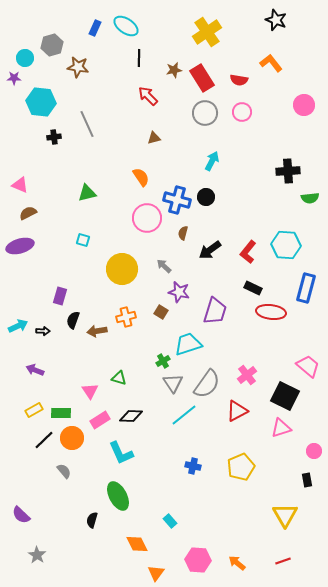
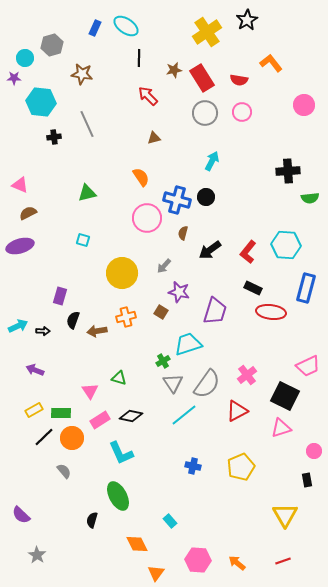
black star at (276, 20): moved 29 px left; rotated 20 degrees clockwise
brown star at (78, 67): moved 4 px right, 7 px down
gray arrow at (164, 266): rotated 91 degrees counterclockwise
yellow circle at (122, 269): moved 4 px down
pink trapezoid at (308, 366): rotated 115 degrees clockwise
black diamond at (131, 416): rotated 10 degrees clockwise
black line at (44, 440): moved 3 px up
